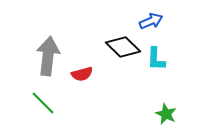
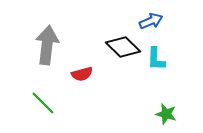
gray arrow: moved 1 px left, 11 px up
green star: rotated 10 degrees counterclockwise
